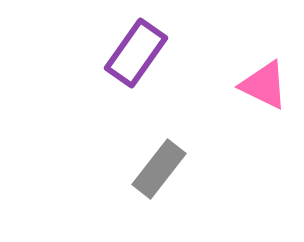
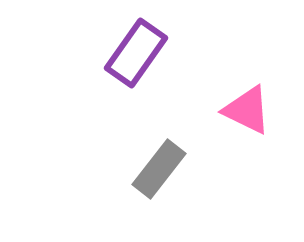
pink triangle: moved 17 px left, 25 px down
